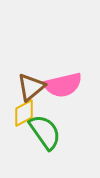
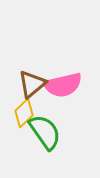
brown triangle: moved 1 px right, 3 px up
yellow diamond: rotated 16 degrees counterclockwise
